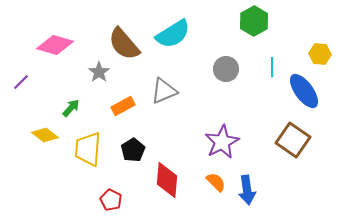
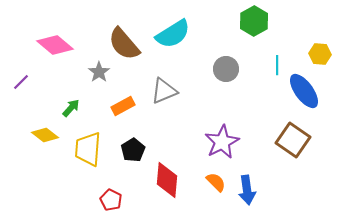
pink diamond: rotated 24 degrees clockwise
cyan line: moved 5 px right, 2 px up
